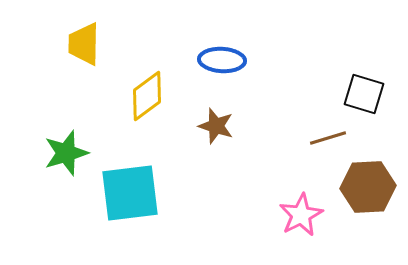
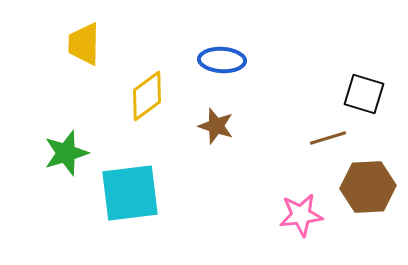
pink star: rotated 21 degrees clockwise
